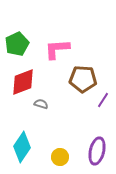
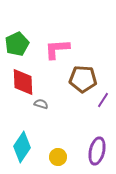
red diamond: rotated 72 degrees counterclockwise
yellow circle: moved 2 px left
